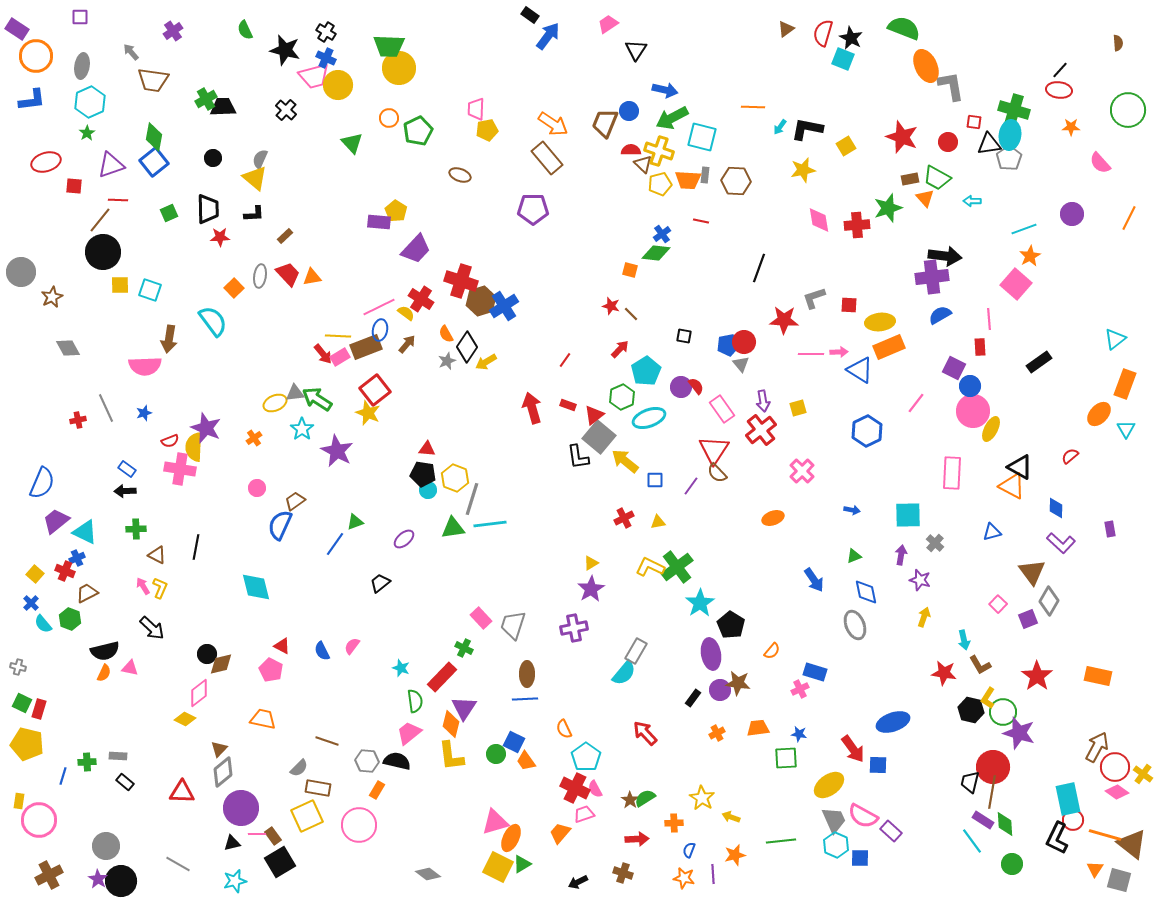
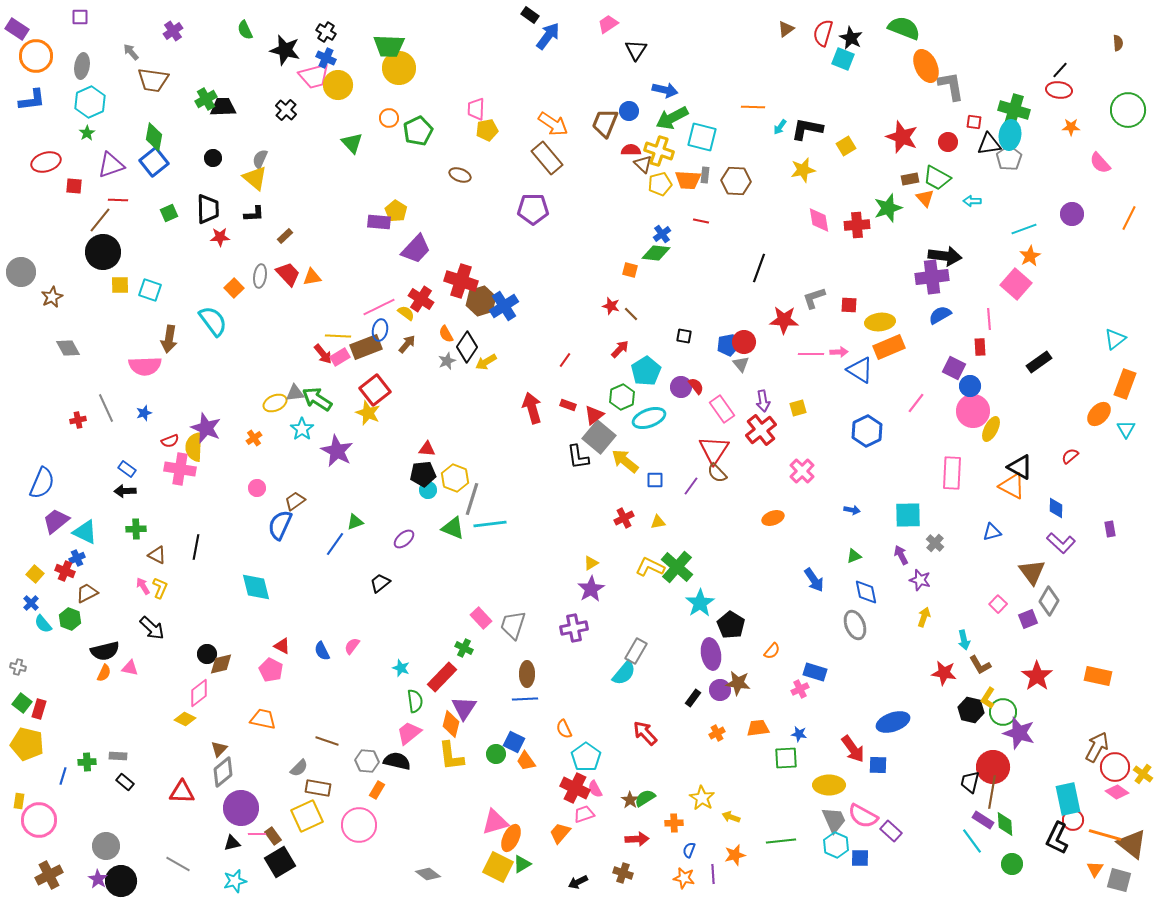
black pentagon at (423, 474): rotated 15 degrees counterclockwise
green triangle at (453, 528): rotated 30 degrees clockwise
purple arrow at (901, 555): rotated 36 degrees counterclockwise
green cross at (677, 567): rotated 12 degrees counterclockwise
green square at (22, 703): rotated 12 degrees clockwise
yellow ellipse at (829, 785): rotated 36 degrees clockwise
